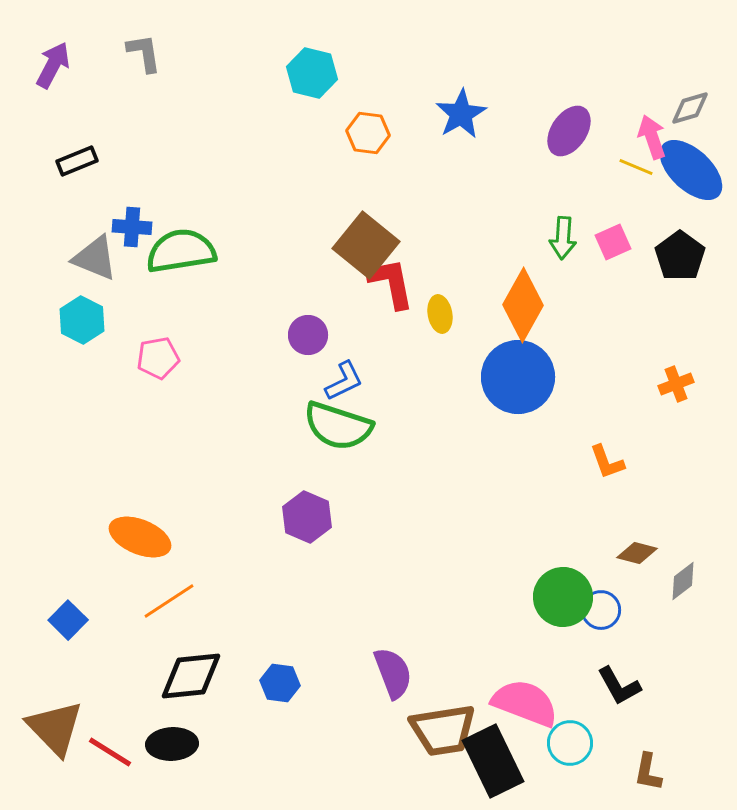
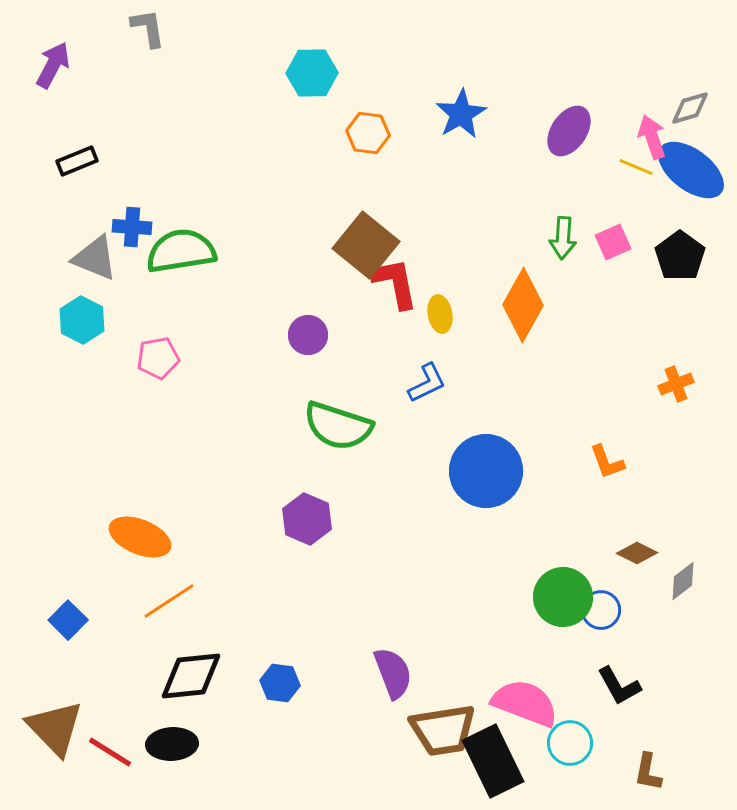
gray L-shape at (144, 53): moved 4 px right, 25 px up
cyan hexagon at (312, 73): rotated 15 degrees counterclockwise
blue ellipse at (691, 170): rotated 6 degrees counterclockwise
red L-shape at (391, 283): moved 4 px right
blue circle at (518, 377): moved 32 px left, 94 px down
blue L-shape at (344, 381): moved 83 px right, 2 px down
purple hexagon at (307, 517): moved 2 px down
brown diamond at (637, 553): rotated 12 degrees clockwise
